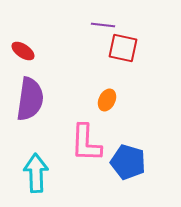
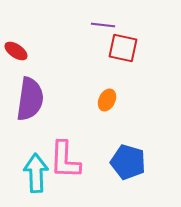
red ellipse: moved 7 px left
pink L-shape: moved 21 px left, 17 px down
